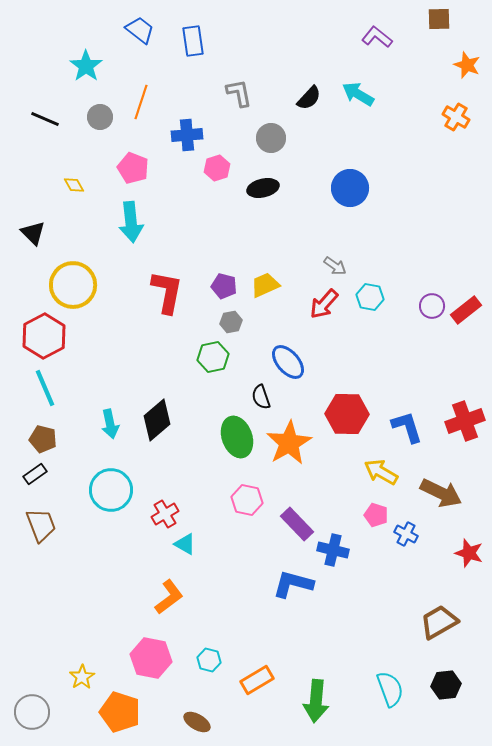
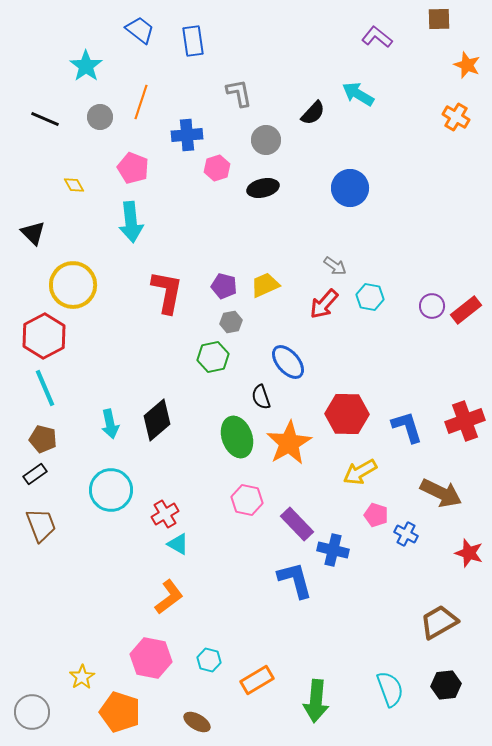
black semicircle at (309, 98): moved 4 px right, 15 px down
gray circle at (271, 138): moved 5 px left, 2 px down
yellow arrow at (381, 472): moved 21 px left; rotated 60 degrees counterclockwise
cyan triangle at (185, 544): moved 7 px left
blue L-shape at (293, 584): moved 2 px right, 4 px up; rotated 60 degrees clockwise
